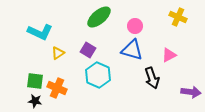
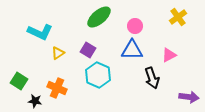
yellow cross: rotated 30 degrees clockwise
blue triangle: rotated 15 degrees counterclockwise
green square: moved 16 px left; rotated 24 degrees clockwise
purple arrow: moved 2 px left, 5 px down
